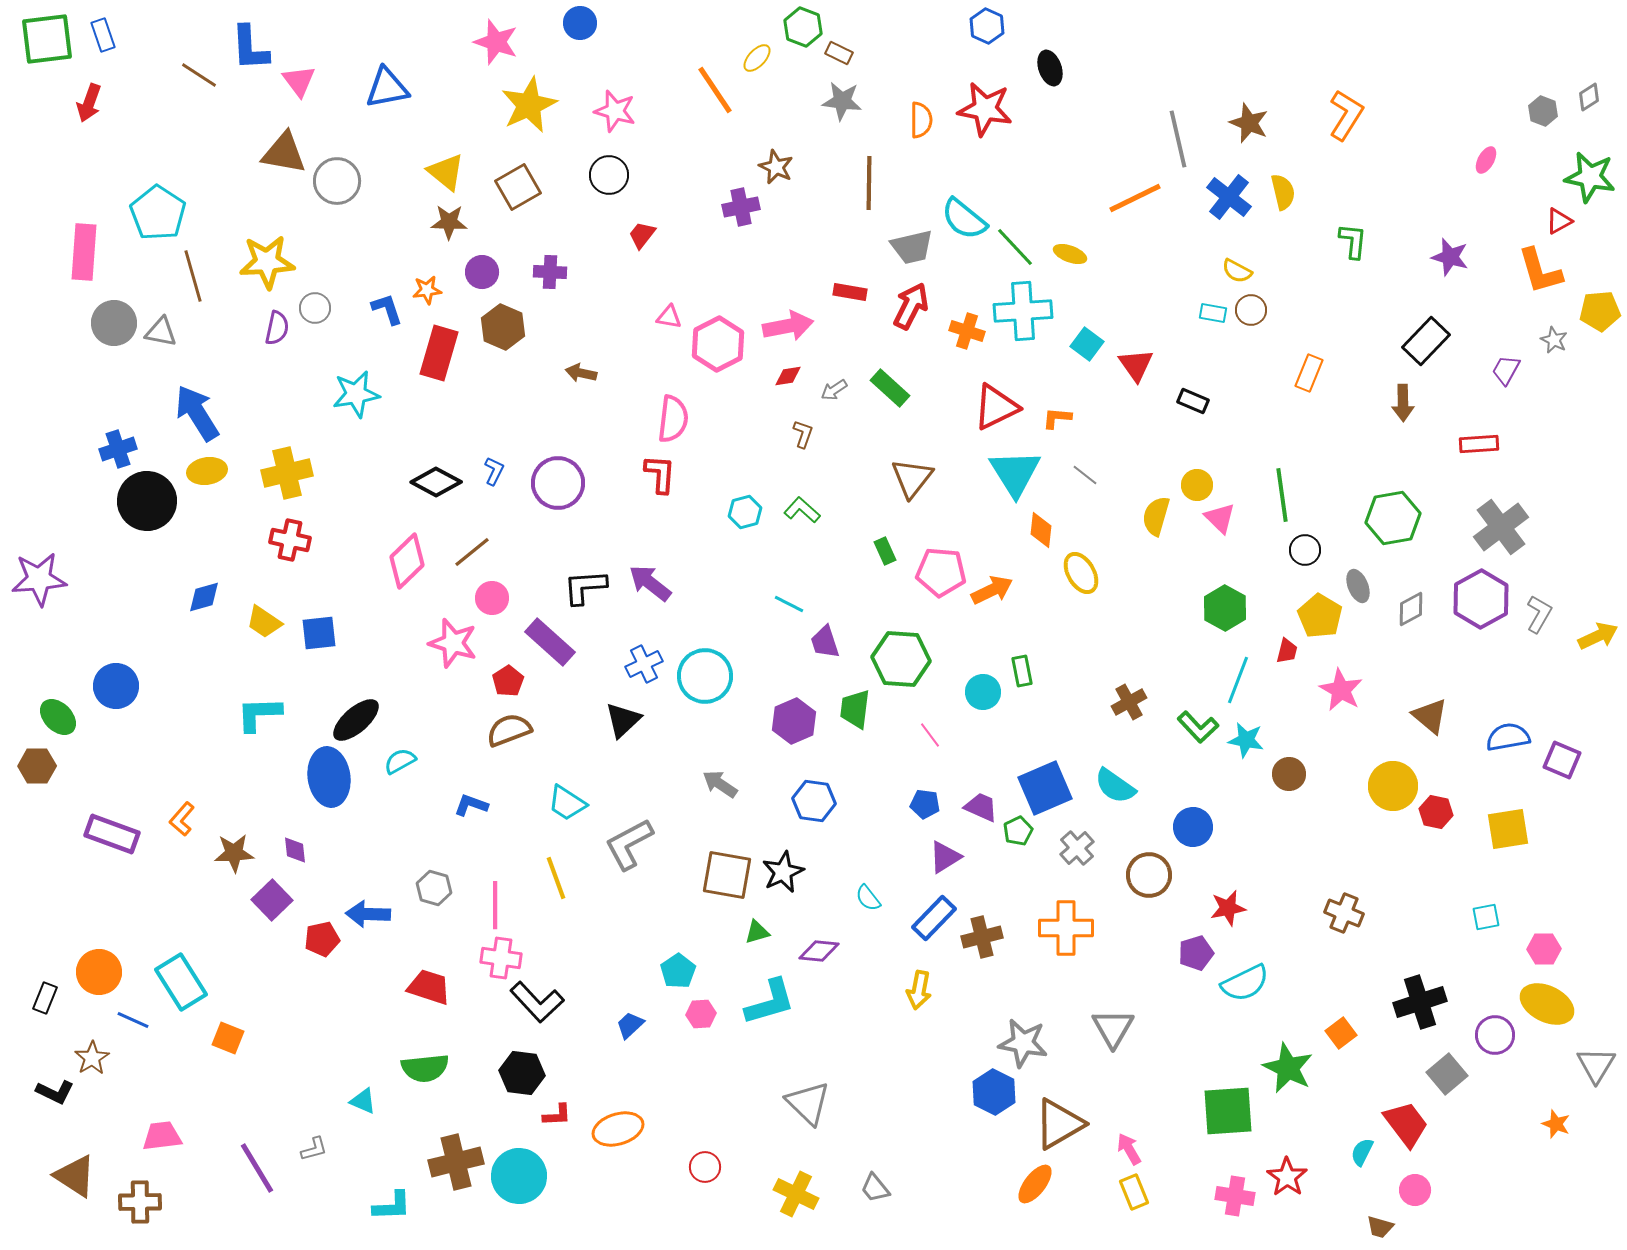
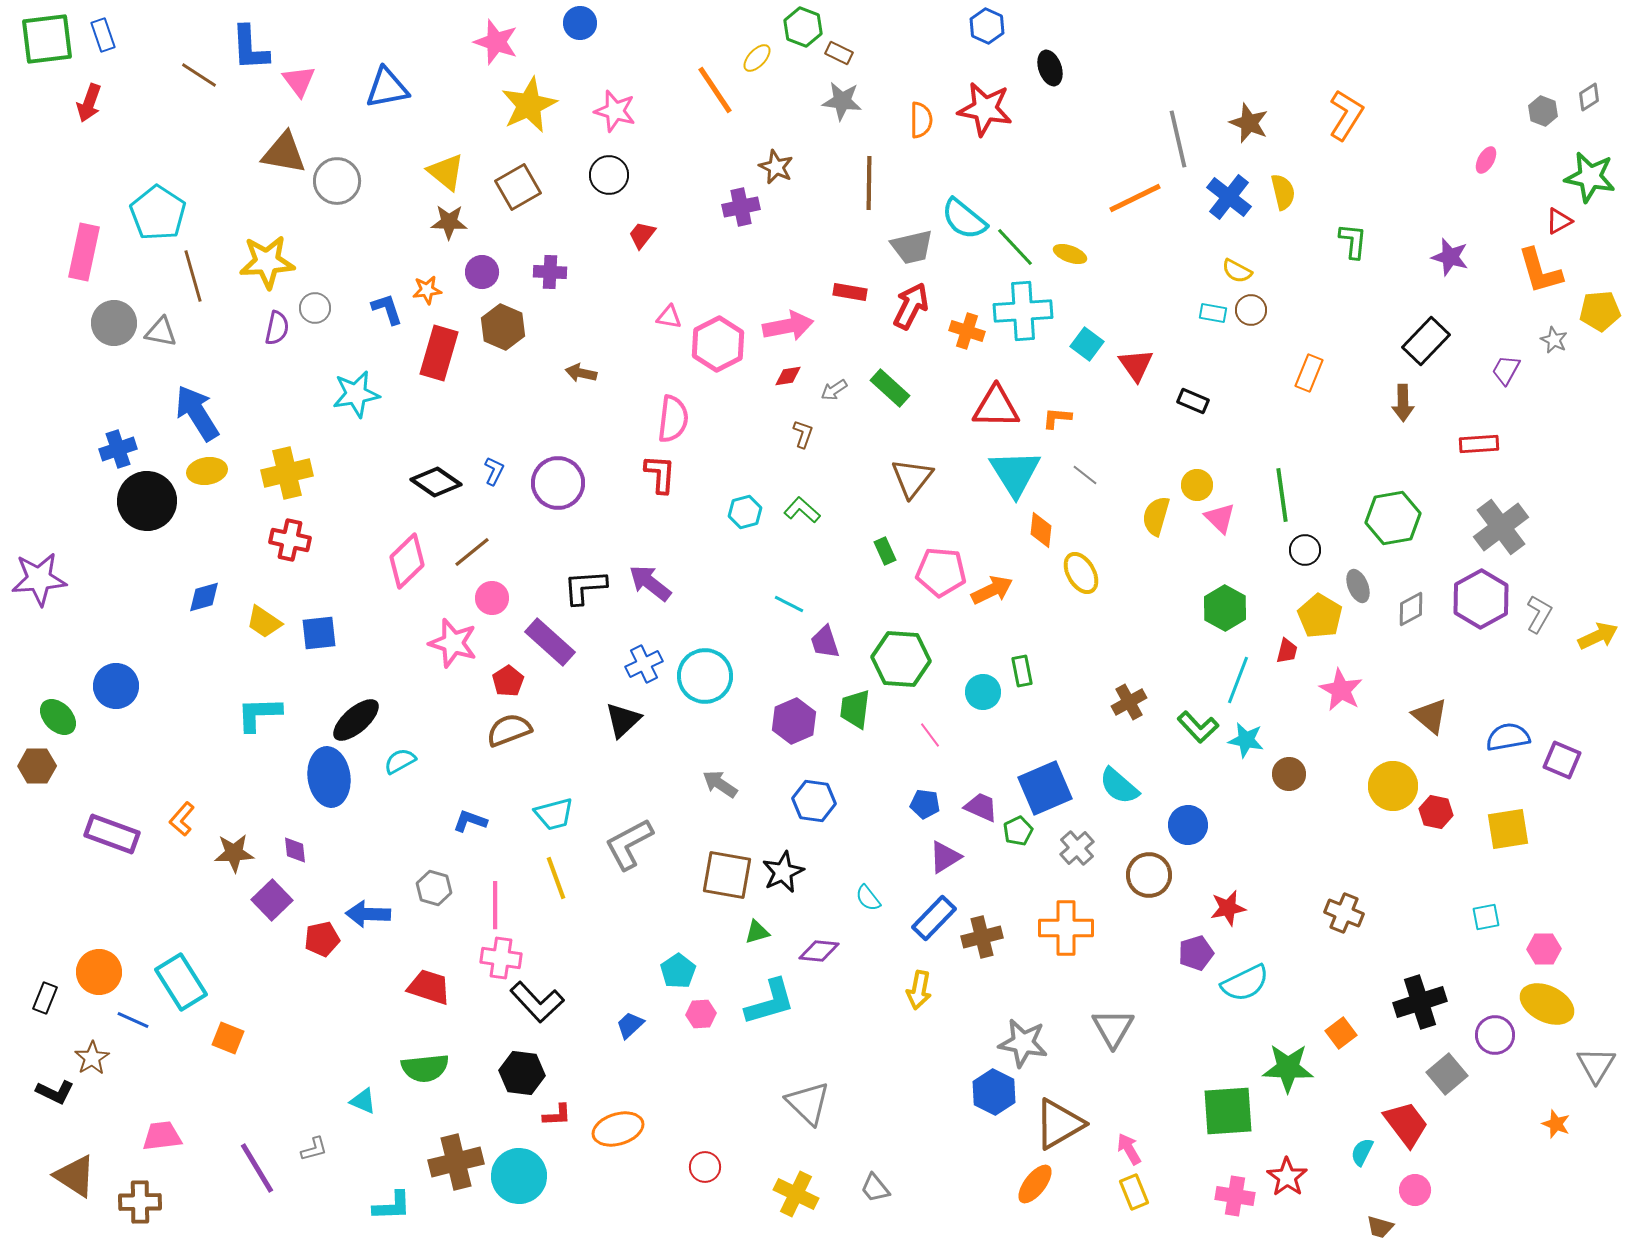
pink rectangle at (84, 252): rotated 8 degrees clockwise
red triangle at (996, 407): rotated 27 degrees clockwise
black diamond at (436, 482): rotated 6 degrees clockwise
cyan semicircle at (1115, 786): moved 4 px right; rotated 6 degrees clockwise
cyan trapezoid at (567, 803): moved 13 px left, 11 px down; rotated 48 degrees counterclockwise
blue L-shape at (471, 805): moved 1 px left, 16 px down
blue circle at (1193, 827): moved 5 px left, 2 px up
green star at (1288, 1068): rotated 24 degrees counterclockwise
